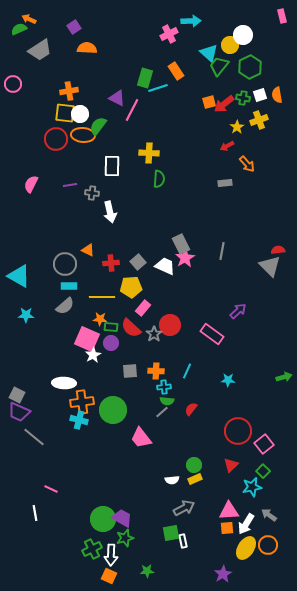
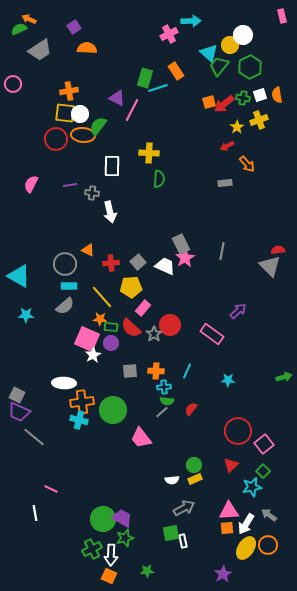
yellow line at (102, 297): rotated 50 degrees clockwise
